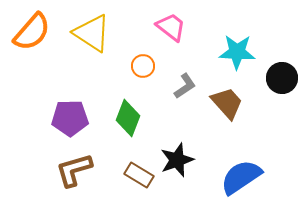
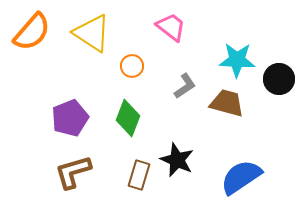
cyan star: moved 8 px down
orange circle: moved 11 px left
black circle: moved 3 px left, 1 px down
brown trapezoid: rotated 33 degrees counterclockwise
purple pentagon: rotated 21 degrees counterclockwise
black star: rotated 28 degrees counterclockwise
brown L-shape: moved 1 px left, 2 px down
brown rectangle: rotated 76 degrees clockwise
